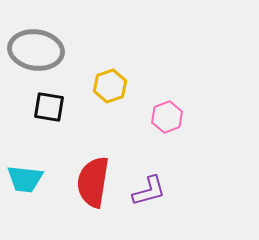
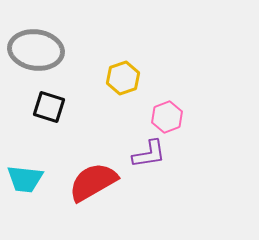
yellow hexagon: moved 13 px right, 8 px up
black square: rotated 8 degrees clockwise
red semicircle: rotated 51 degrees clockwise
purple L-shape: moved 37 px up; rotated 6 degrees clockwise
